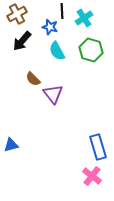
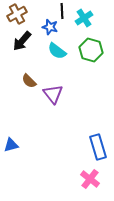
cyan semicircle: rotated 24 degrees counterclockwise
brown semicircle: moved 4 px left, 2 px down
pink cross: moved 2 px left, 3 px down
